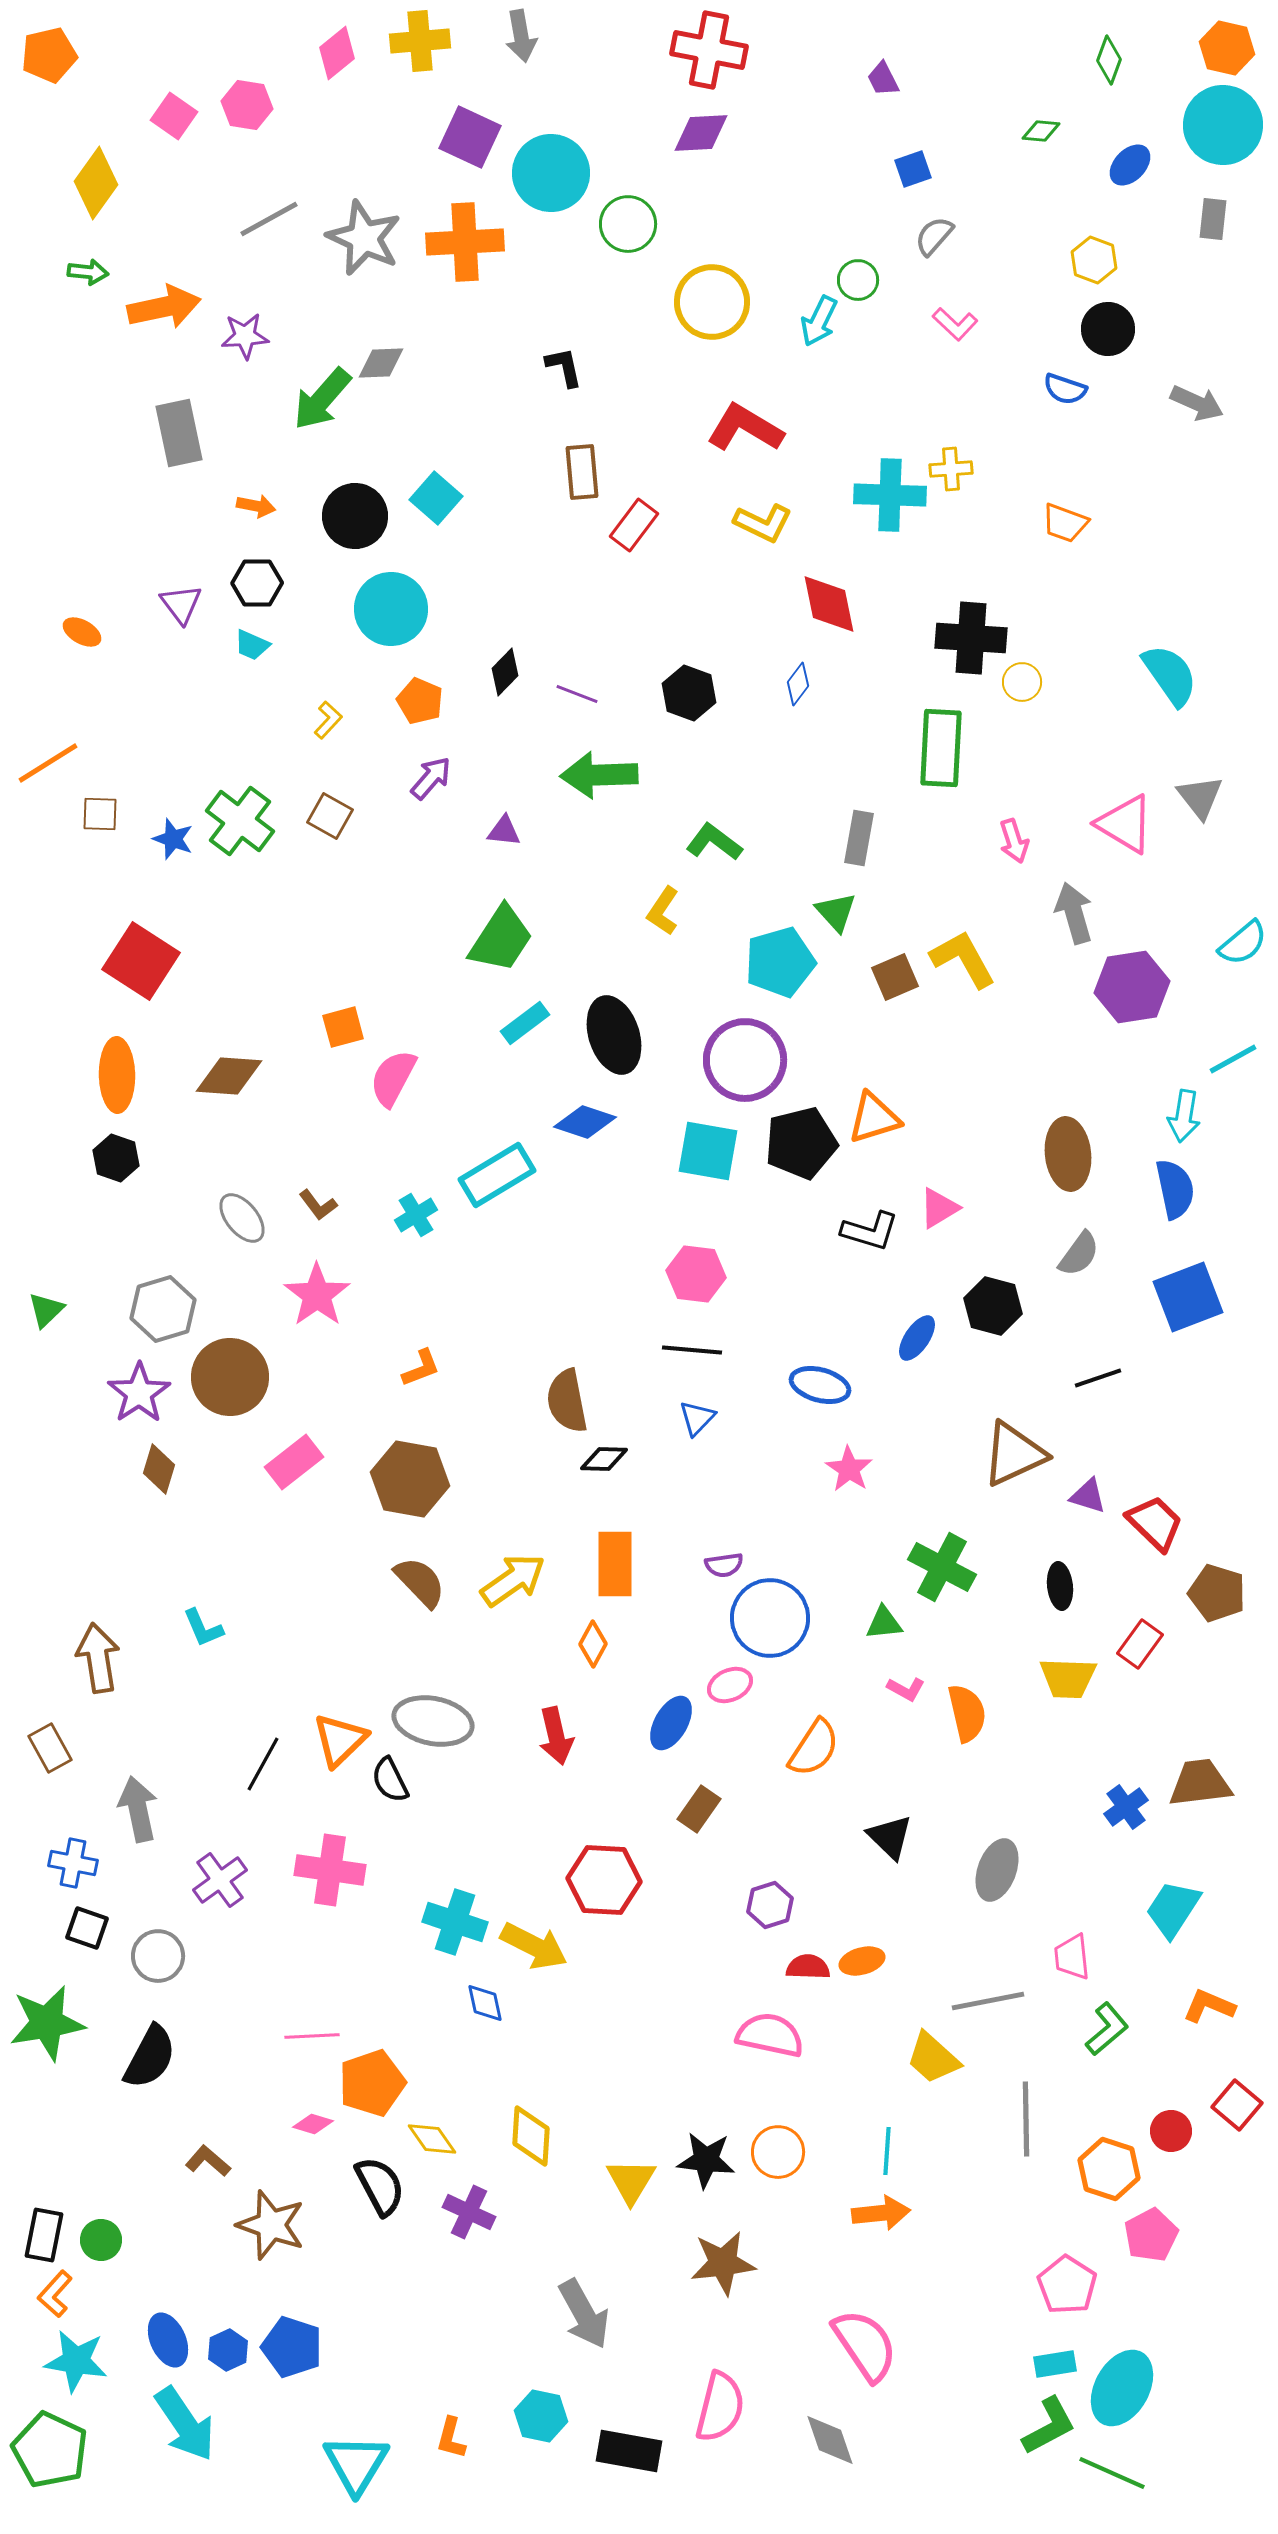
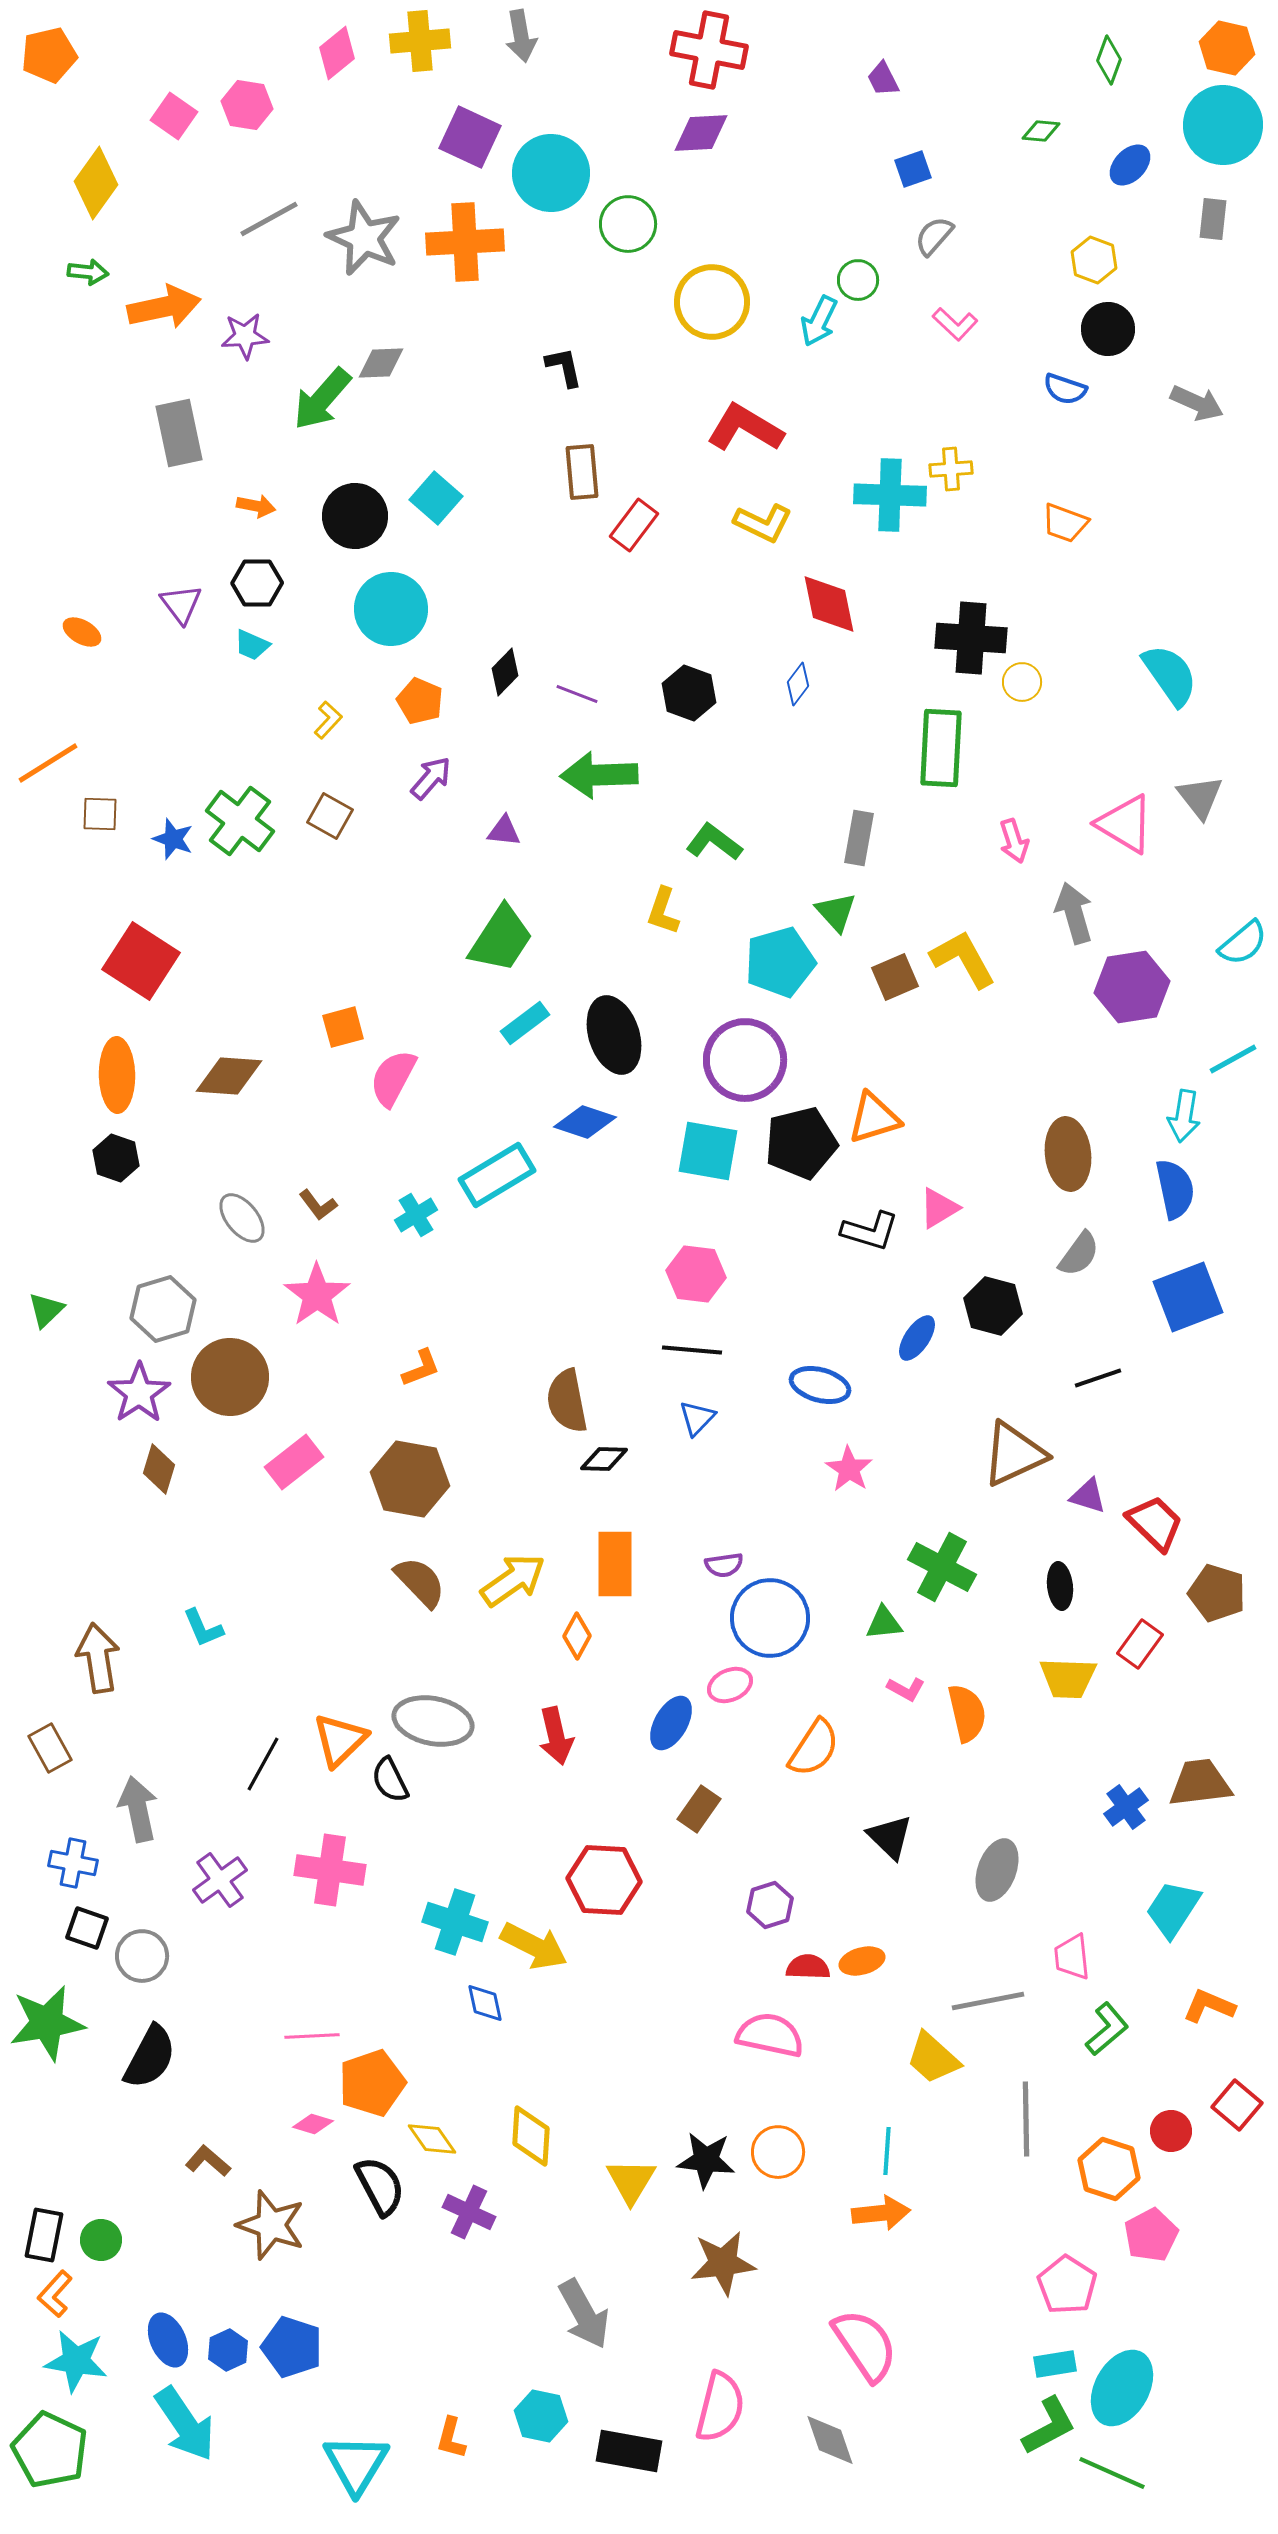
yellow L-shape at (663, 911): rotated 15 degrees counterclockwise
orange diamond at (593, 1644): moved 16 px left, 8 px up
gray circle at (158, 1956): moved 16 px left
